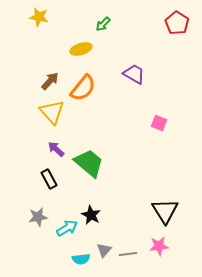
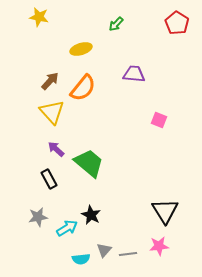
green arrow: moved 13 px right
purple trapezoid: rotated 25 degrees counterclockwise
pink square: moved 3 px up
